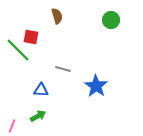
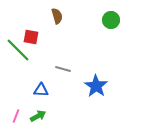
pink line: moved 4 px right, 10 px up
